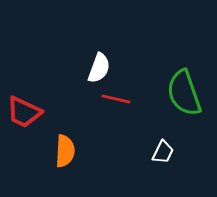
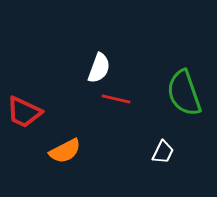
orange semicircle: rotated 60 degrees clockwise
